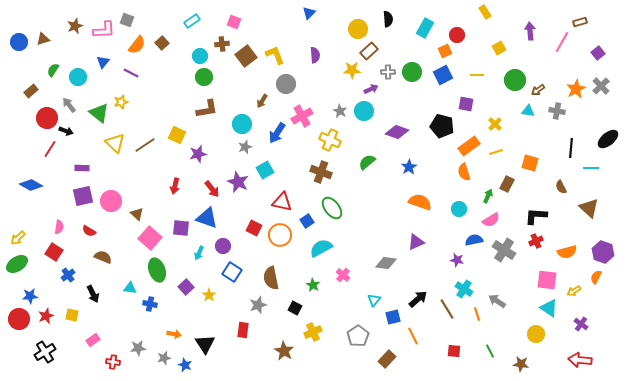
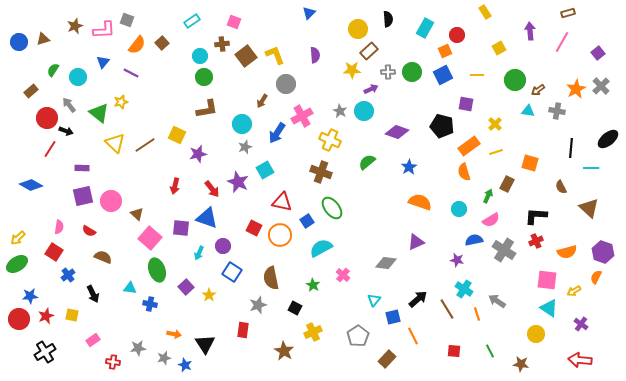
brown rectangle at (580, 22): moved 12 px left, 9 px up
